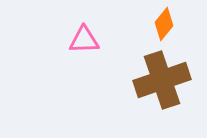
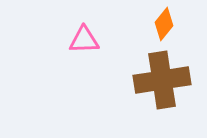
brown cross: rotated 10 degrees clockwise
